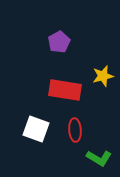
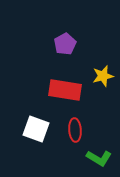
purple pentagon: moved 6 px right, 2 px down
